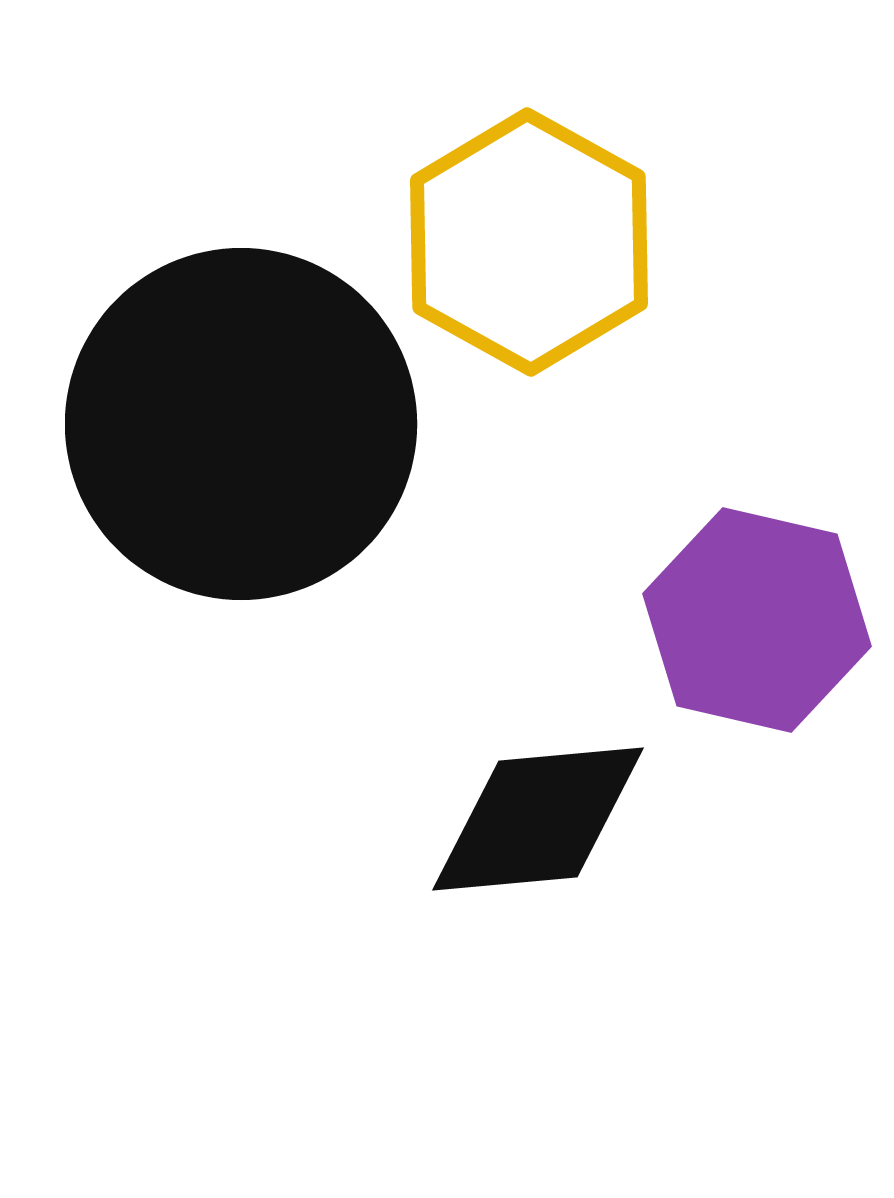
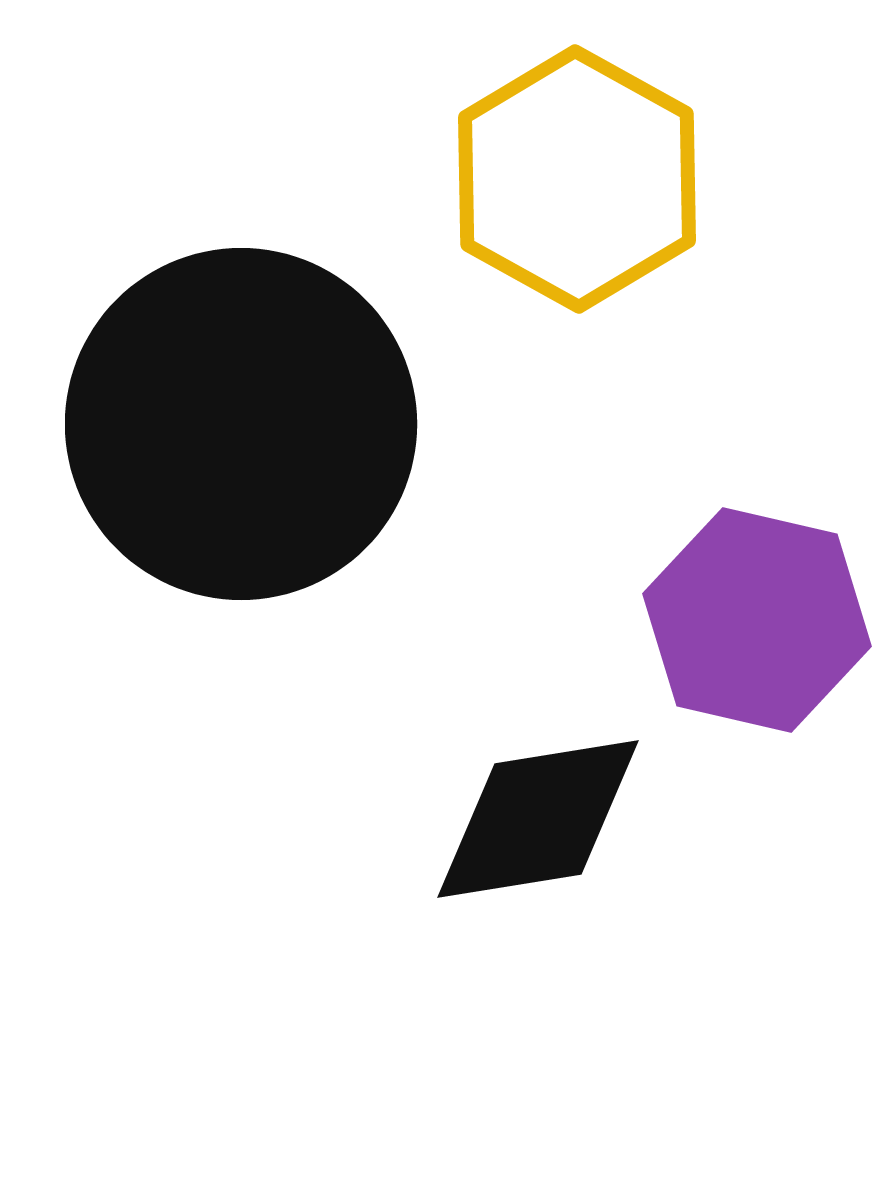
yellow hexagon: moved 48 px right, 63 px up
black diamond: rotated 4 degrees counterclockwise
